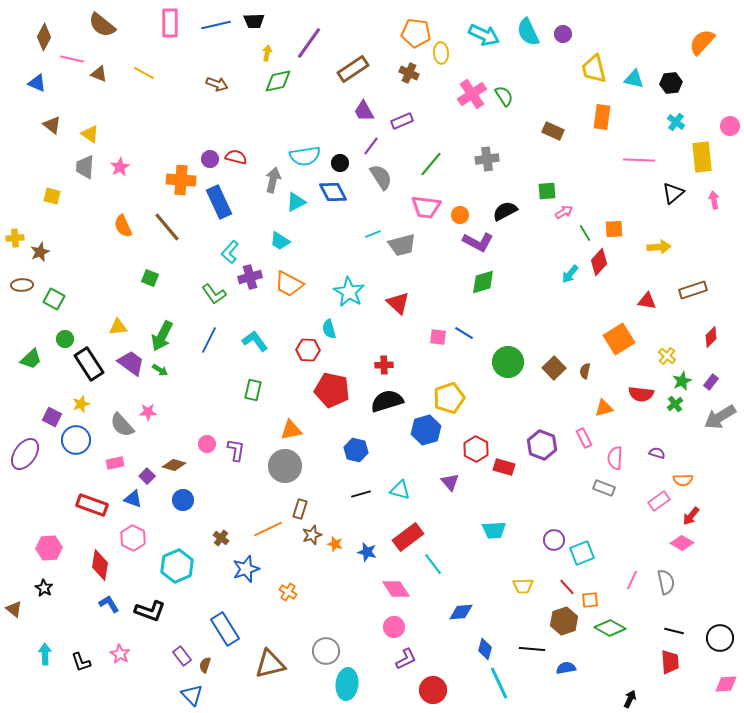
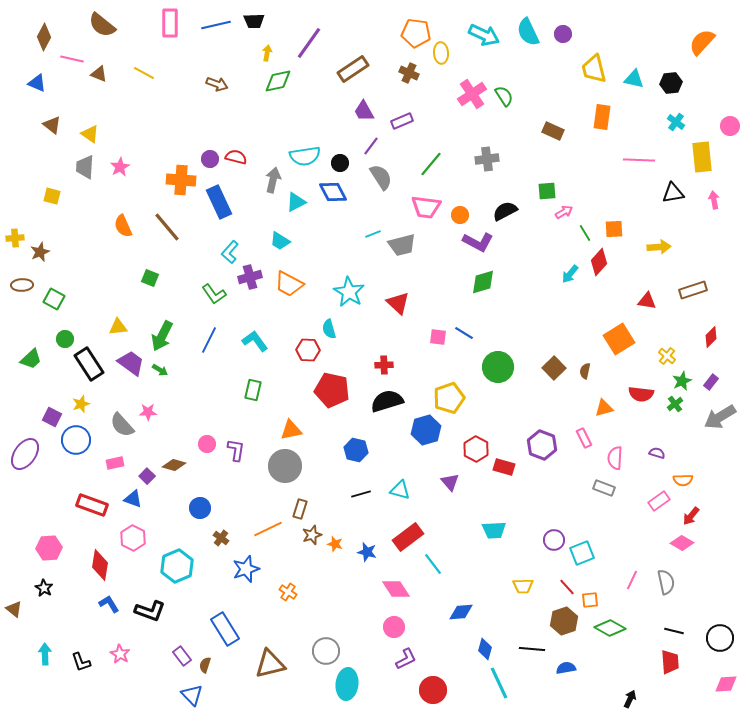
black triangle at (673, 193): rotated 30 degrees clockwise
green circle at (508, 362): moved 10 px left, 5 px down
blue circle at (183, 500): moved 17 px right, 8 px down
